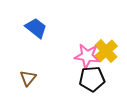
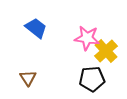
pink star: moved 18 px up
brown triangle: rotated 12 degrees counterclockwise
